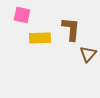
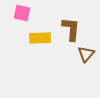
pink square: moved 2 px up
brown triangle: moved 2 px left
